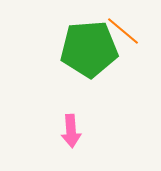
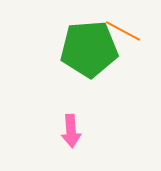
orange line: rotated 12 degrees counterclockwise
